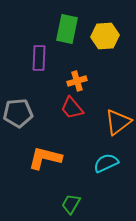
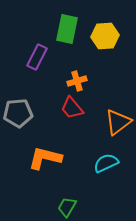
purple rectangle: moved 2 px left, 1 px up; rotated 25 degrees clockwise
green trapezoid: moved 4 px left, 3 px down
